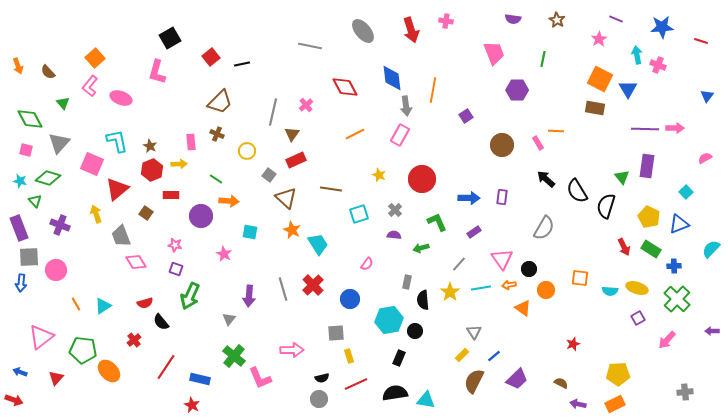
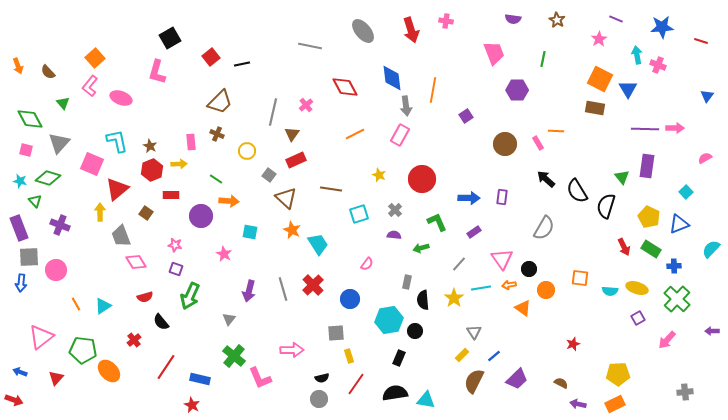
brown circle at (502, 145): moved 3 px right, 1 px up
yellow arrow at (96, 214): moved 4 px right, 2 px up; rotated 18 degrees clockwise
yellow star at (450, 292): moved 4 px right, 6 px down
purple arrow at (249, 296): moved 5 px up; rotated 10 degrees clockwise
red semicircle at (145, 303): moved 6 px up
red line at (356, 384): rotated 30 degrees counterclockwise
